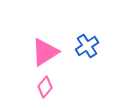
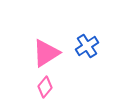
pink triangle: moved 1 px right, 1 px down
